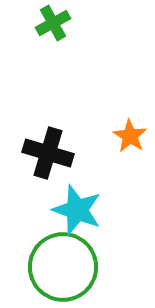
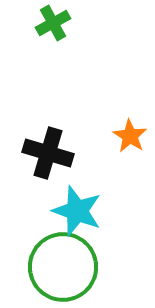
cyan star: moved 1 px down
